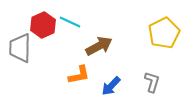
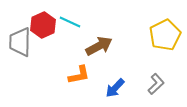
yellow pentagon: moved 1 px right, 2 px down
gray trapezoid: moved 6 px up
gray L-shape: moved 4 px right, 2 px down; rotated 30 degrees clockwise
blue arrow: moved 4 px right, 2 px down
